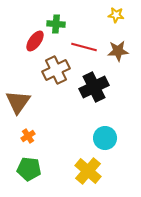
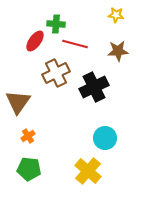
red line: moved 9 px left, 3 px up
brown cross: moved 3 px down
